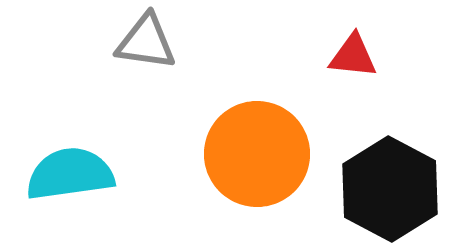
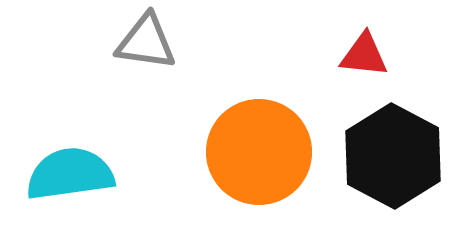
red triangle: moved 11 px right, 1 px up
orange circle: moved 2 px right, 2 px up
black hexagon: moved 3 px right, 33 px up
